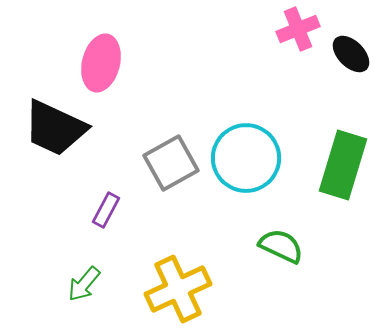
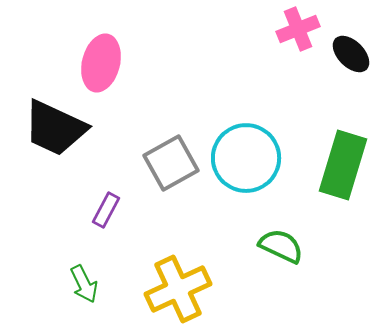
green arrow: rotated 66 degrees counterclockwise
